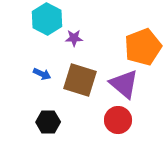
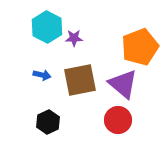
cyan hexagon: moved 8 px down
orange pentagon: moved 3 px left
blue arrow: moved 1 px down; rotated 12 degrees counterclockwise
brown square: rotated 28 degrees counterclockwise
purple triangle: moved 1 px left
black hexagon: rotated 25 degrees counterclockwise
